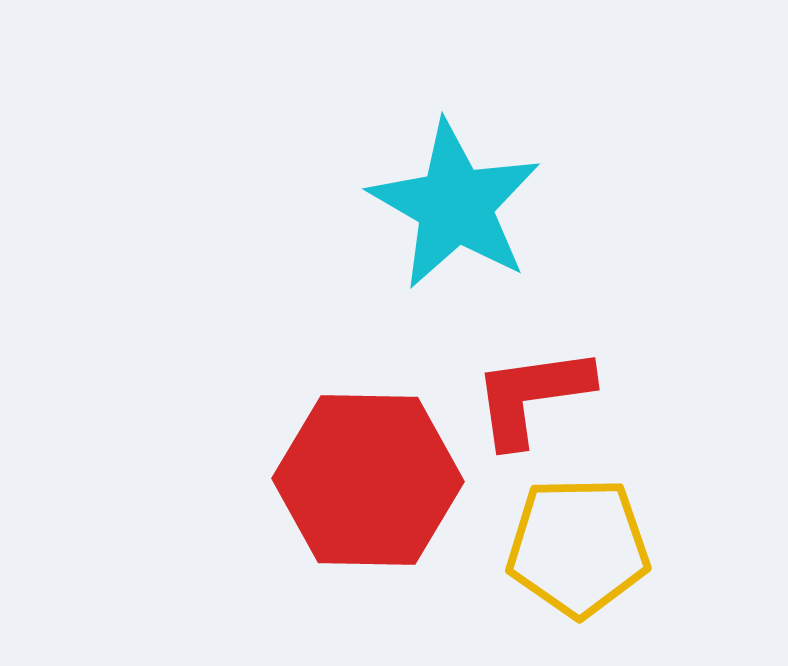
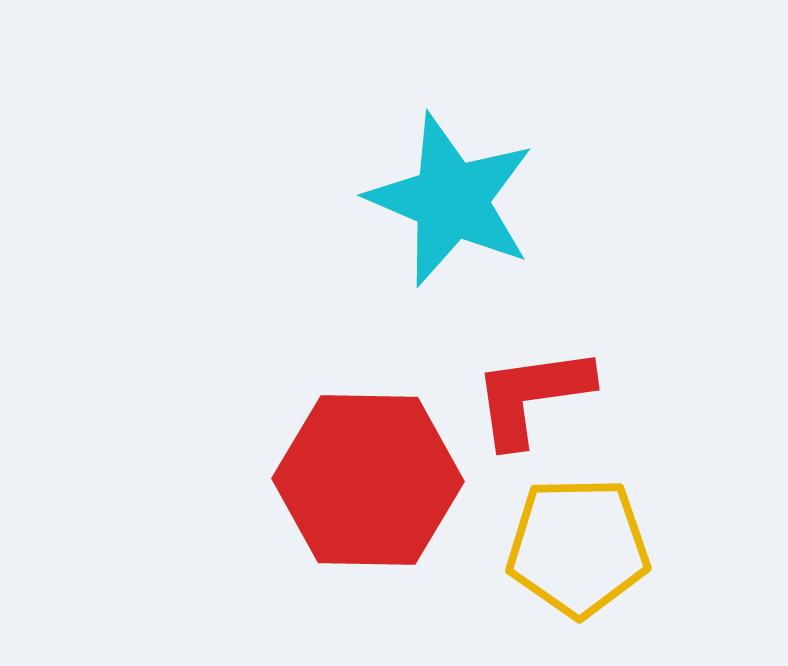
cyan star: moved 4 px left, 5 px up; rotated 7 degrees counterclockwise
